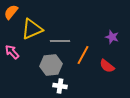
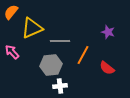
yellow triangle: moved 1 px up
purple star: moved 4 px left, 5 px up
red semicircle: moved 2 px down
white cross: rotated 16 degrees counterclockwise
